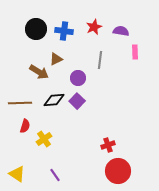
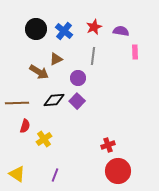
blue cross: rotated 30 degrees clockwise
gray line: moved 7 px left, 4 px up
brown line: moved 3 px left
purple line: rotated 56 degrees clockwise
